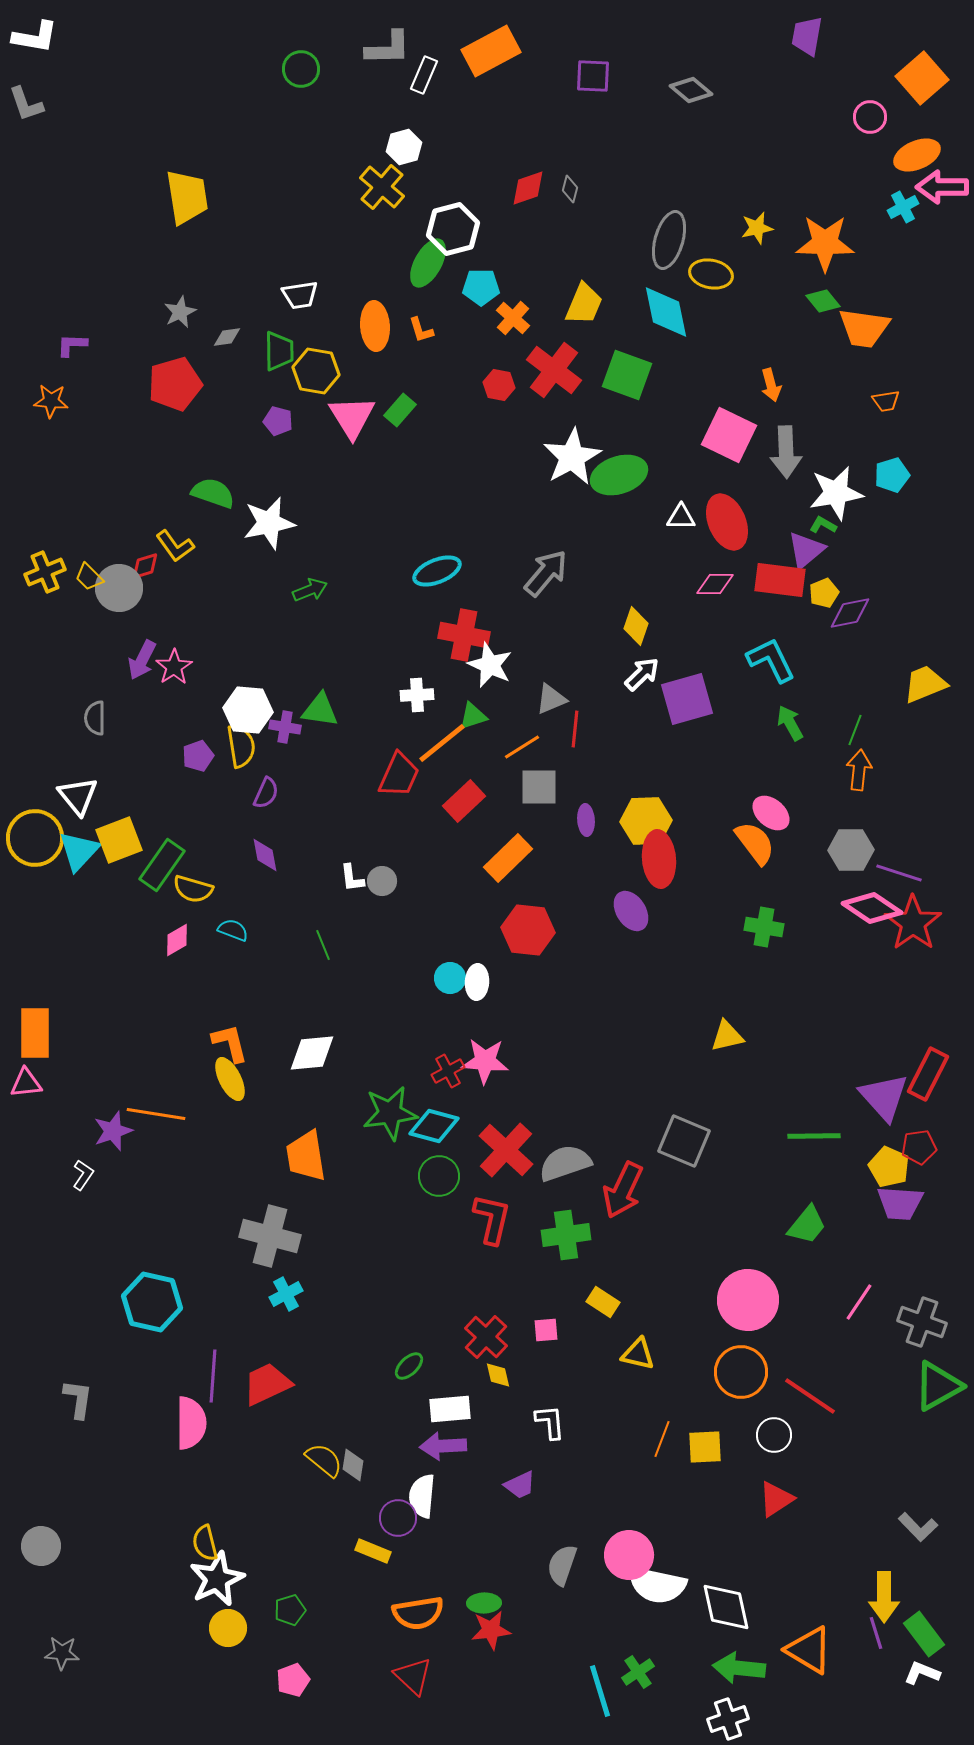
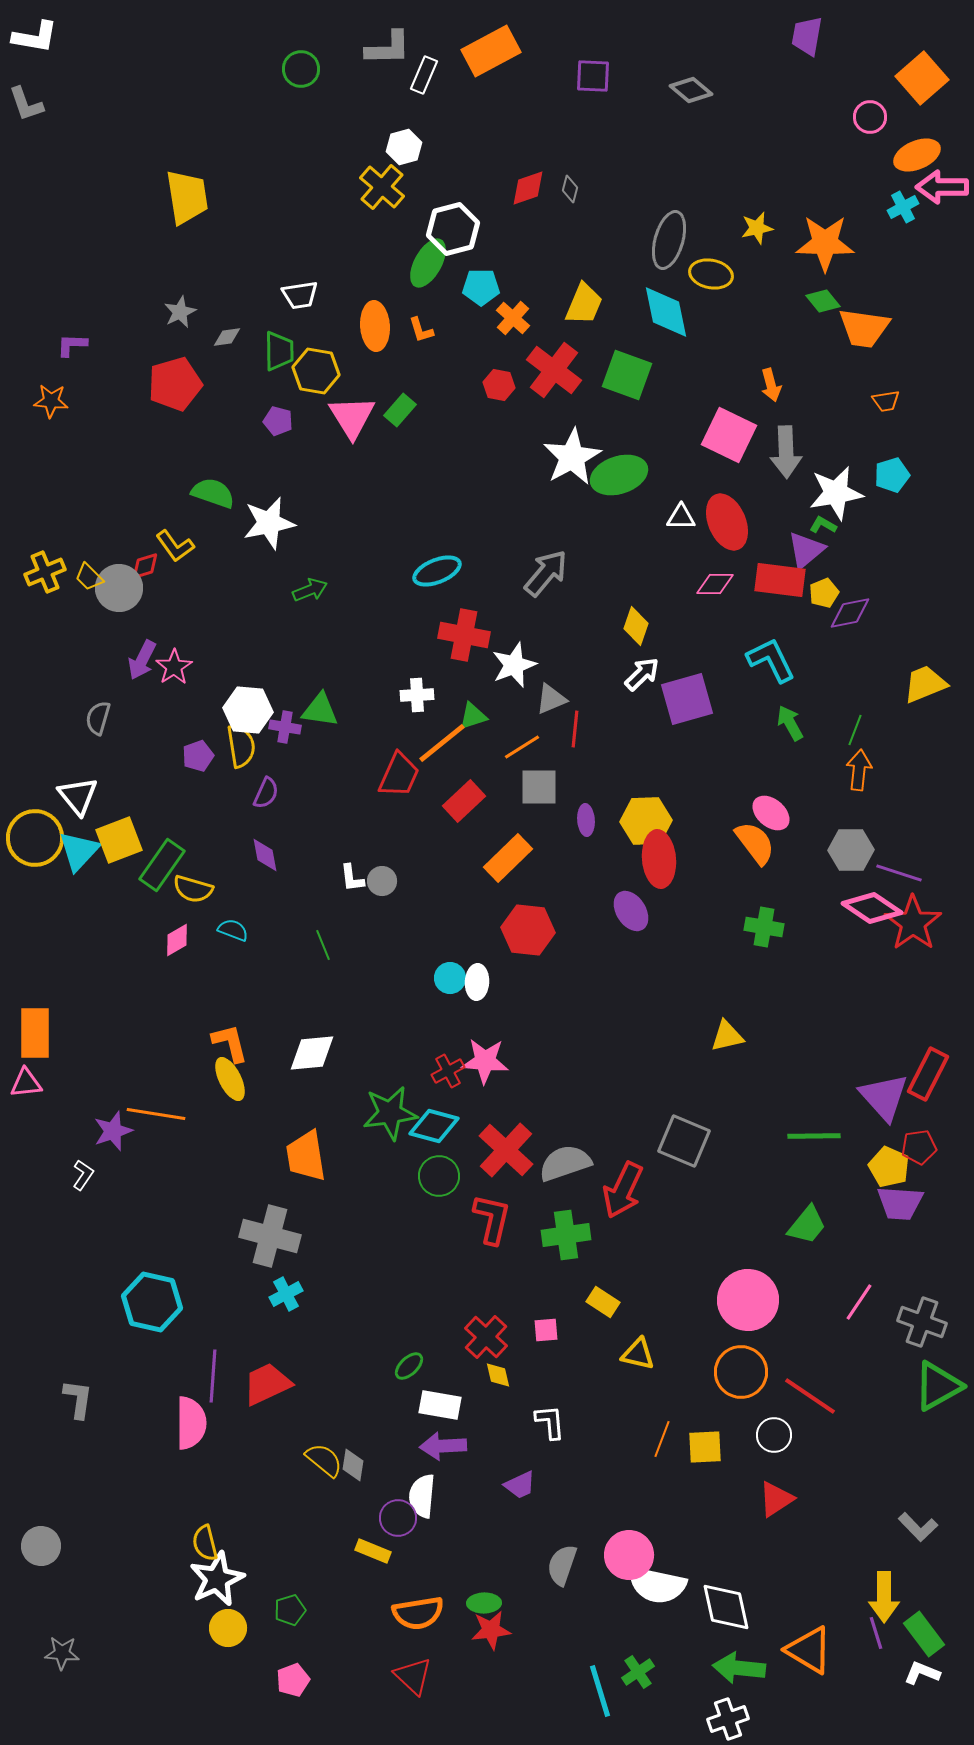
white star at (490, 665): moved 24 px right; rotated 27 degrees clockwise
gray semicircle at (95, 718): moved 3 px right; rotated 16 degrees clockwise
white rectangle at (450, 1409): moved 10 px left, 4 px up; rotated 15 degrees clockwise
